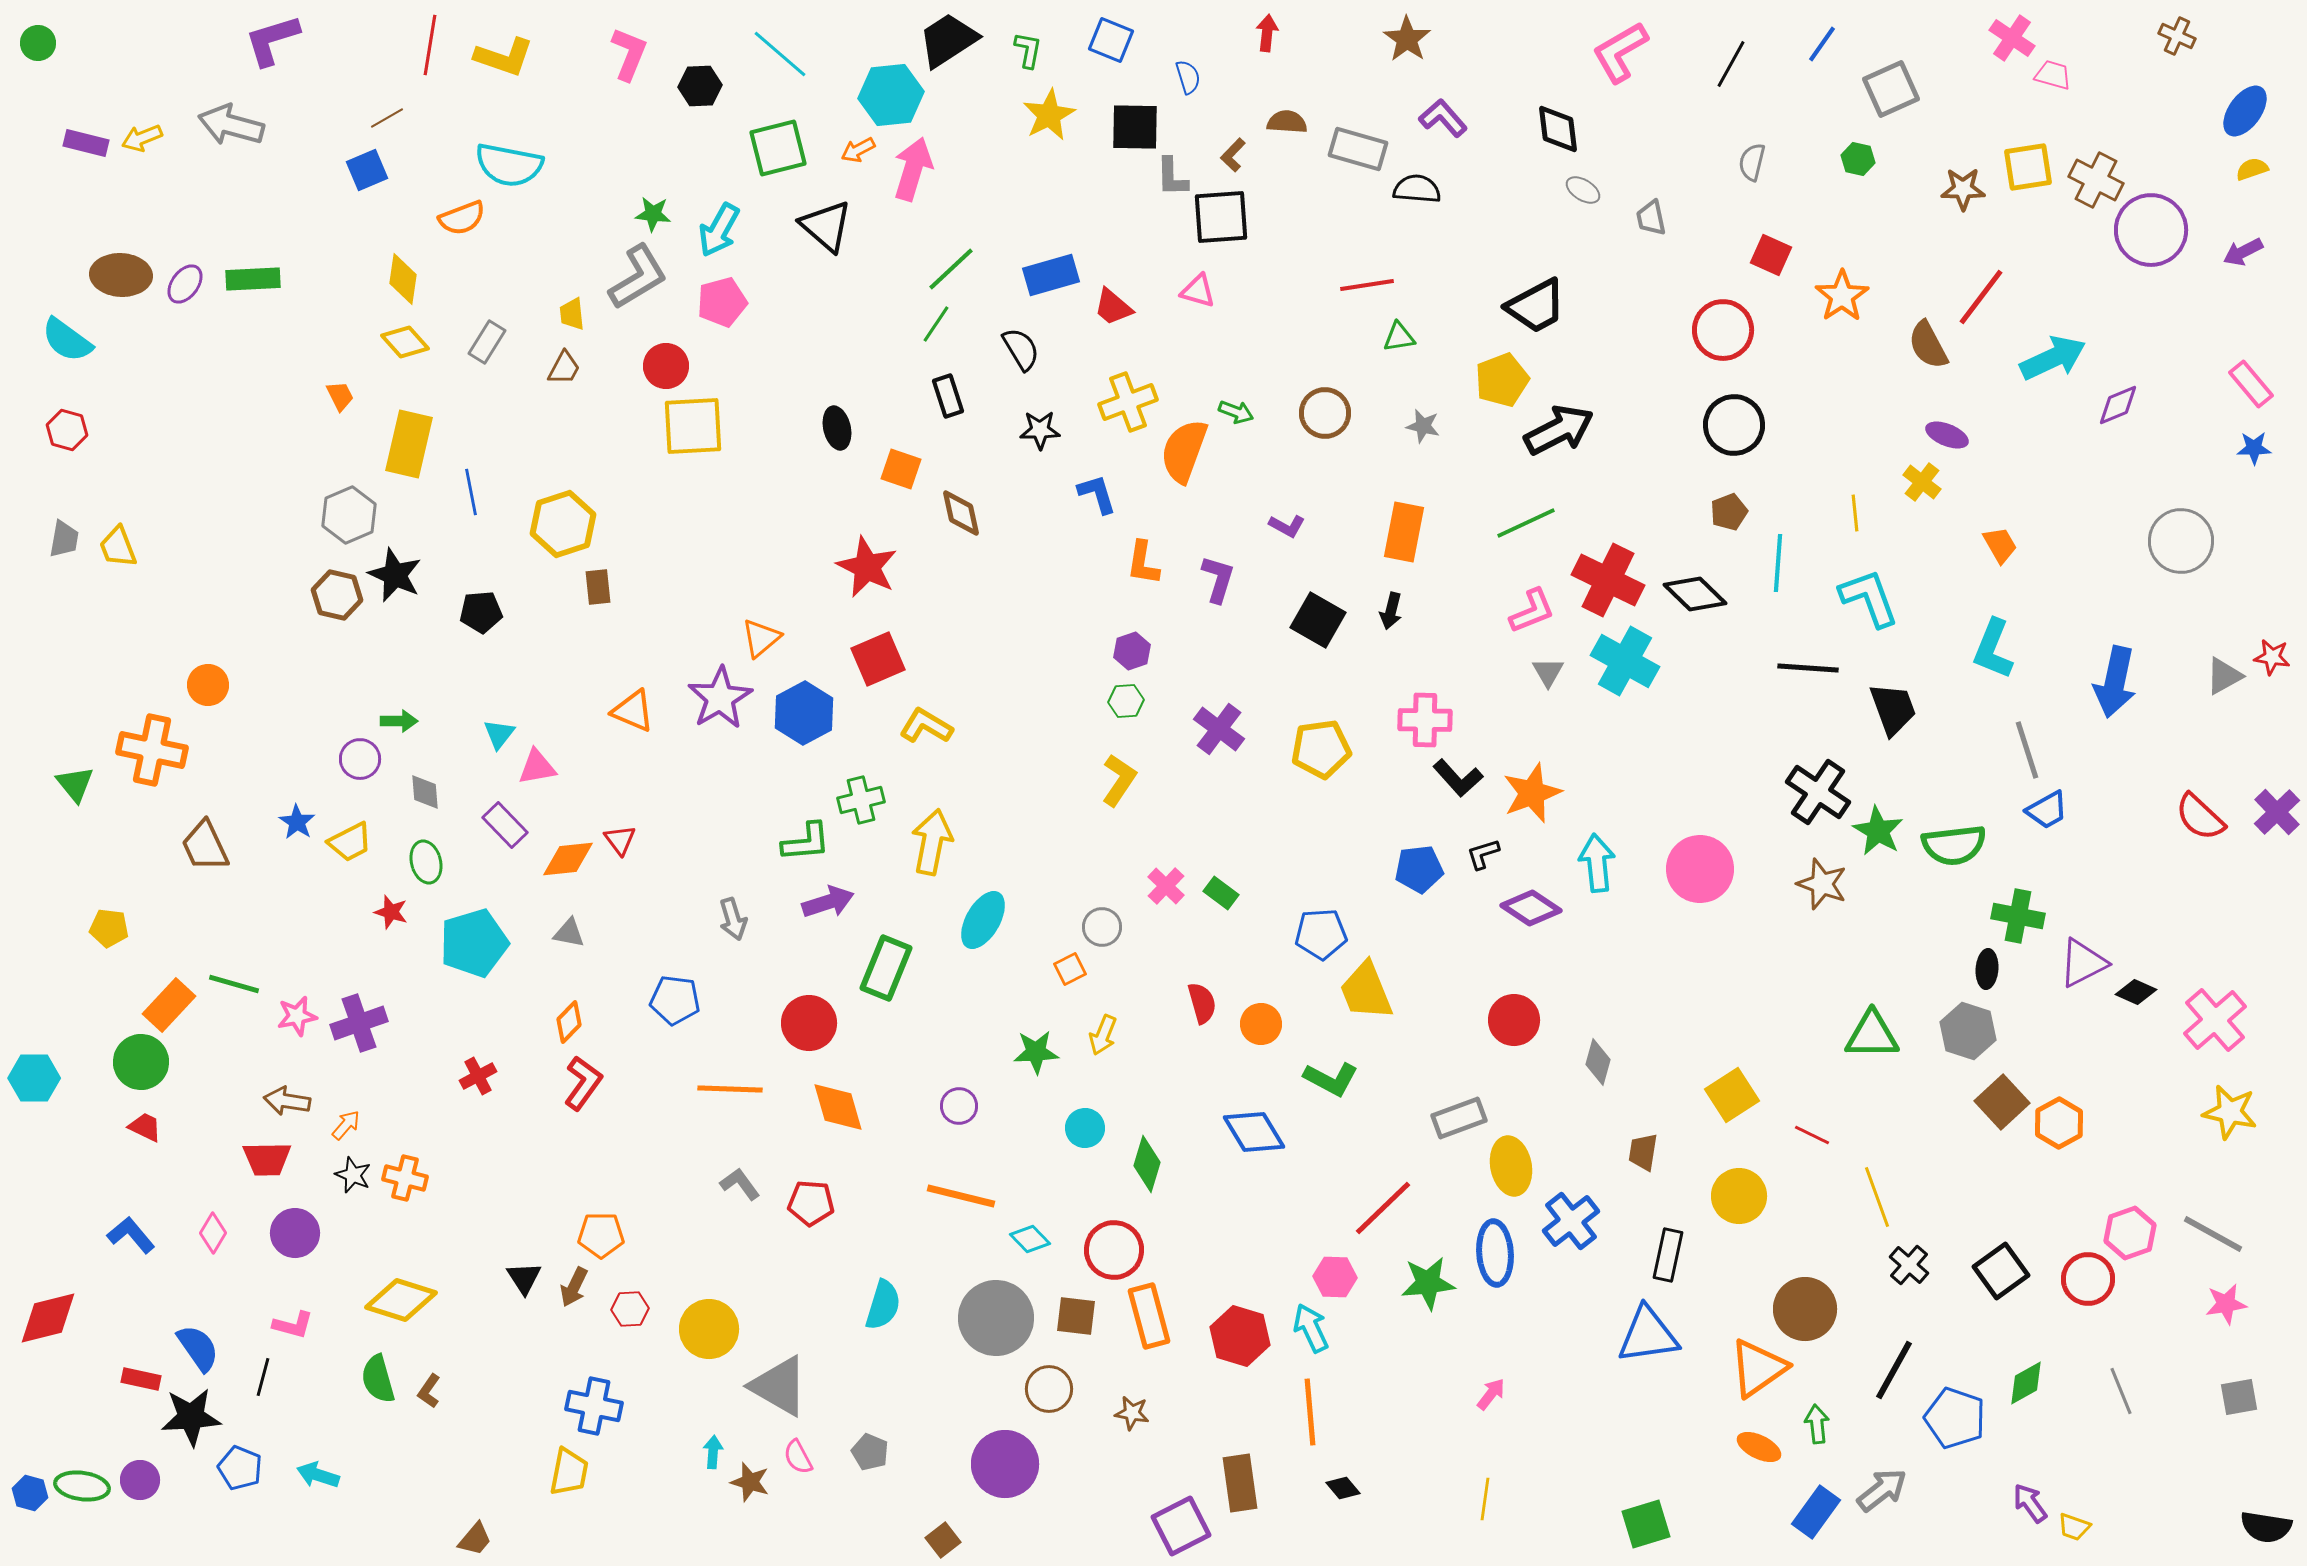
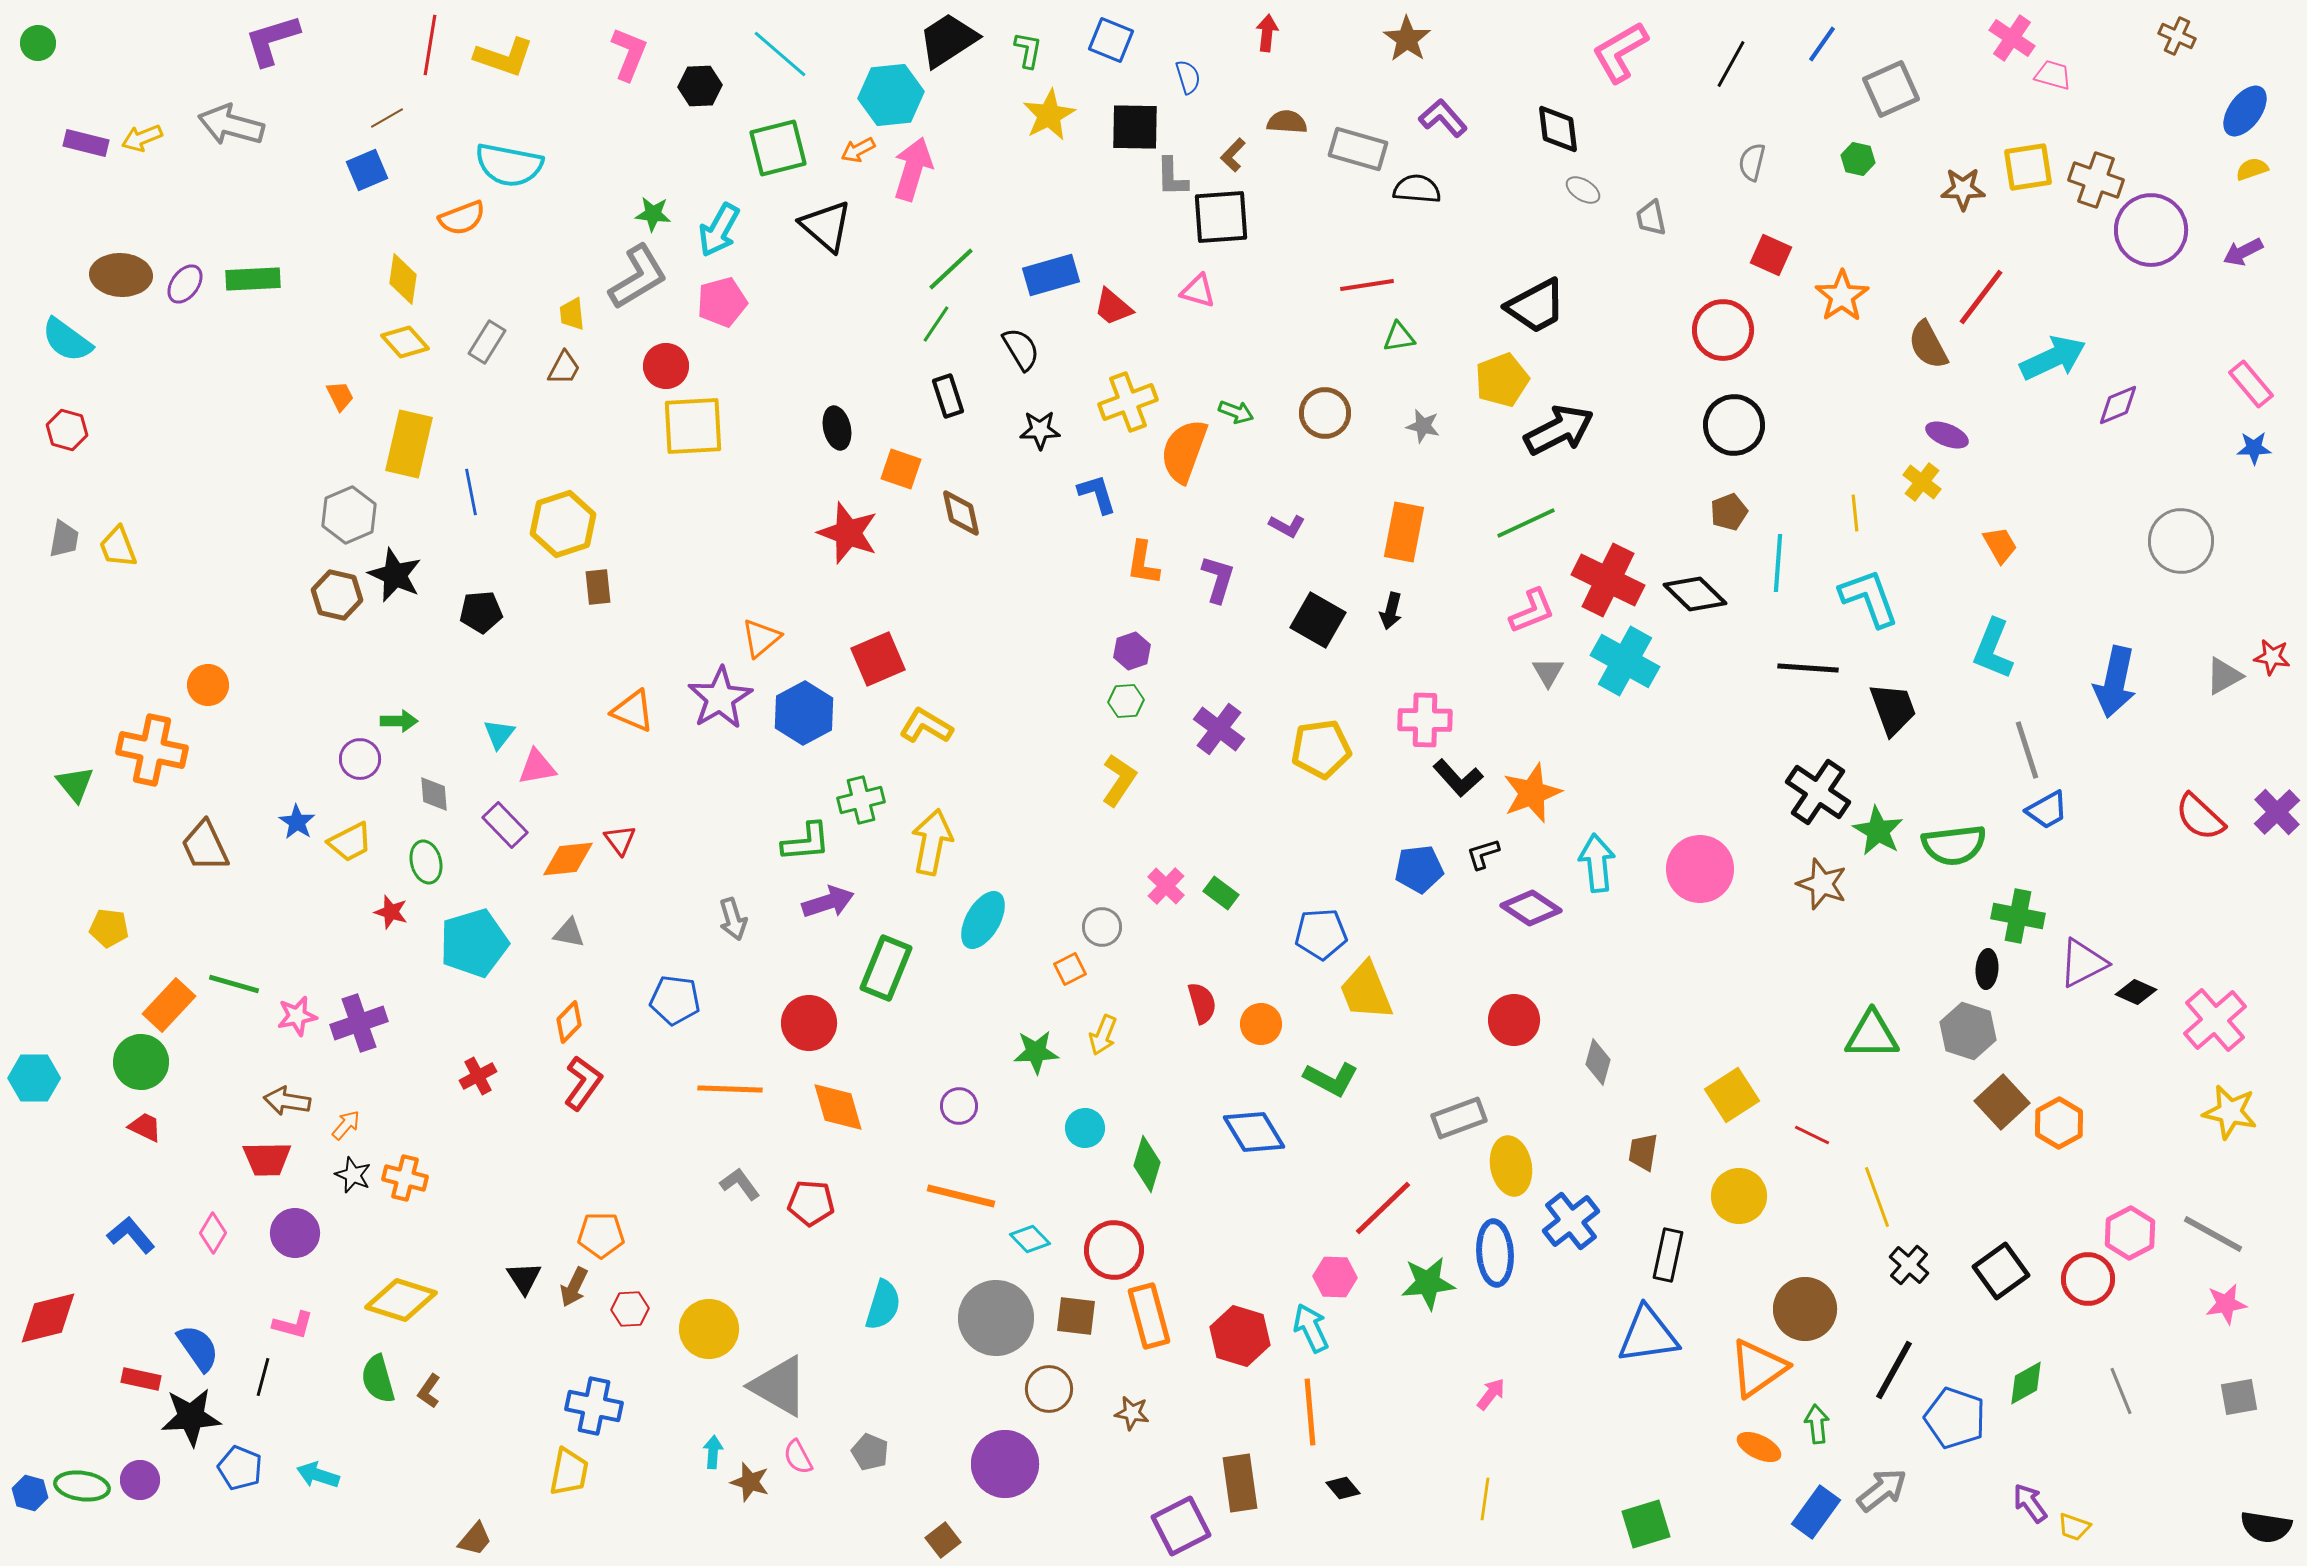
brown cross at (2096, 180): rotated 8 degrees counterclockwise
red star at (867, 567): moved 19 px left, 34 px up; rotated 6 degrees counterclockwise
gray diamond at (425, 792): moved 9 px right, 2 px down
pink hexagon at (2130, 1233): rotated 9 degrees counterclockwise
